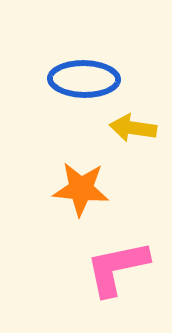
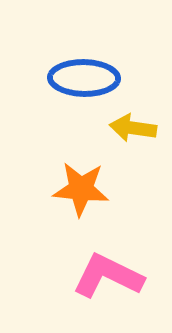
blue ellipse: moved 1 px up
pink L-shape: moved 9 px left, 8 px down; rotated 38 degrees clockwise
